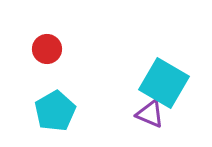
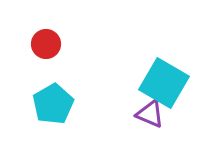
red circle: moved 1 px left, 5 px up
cyan pentagon: moved 2 px left, 7 px up
